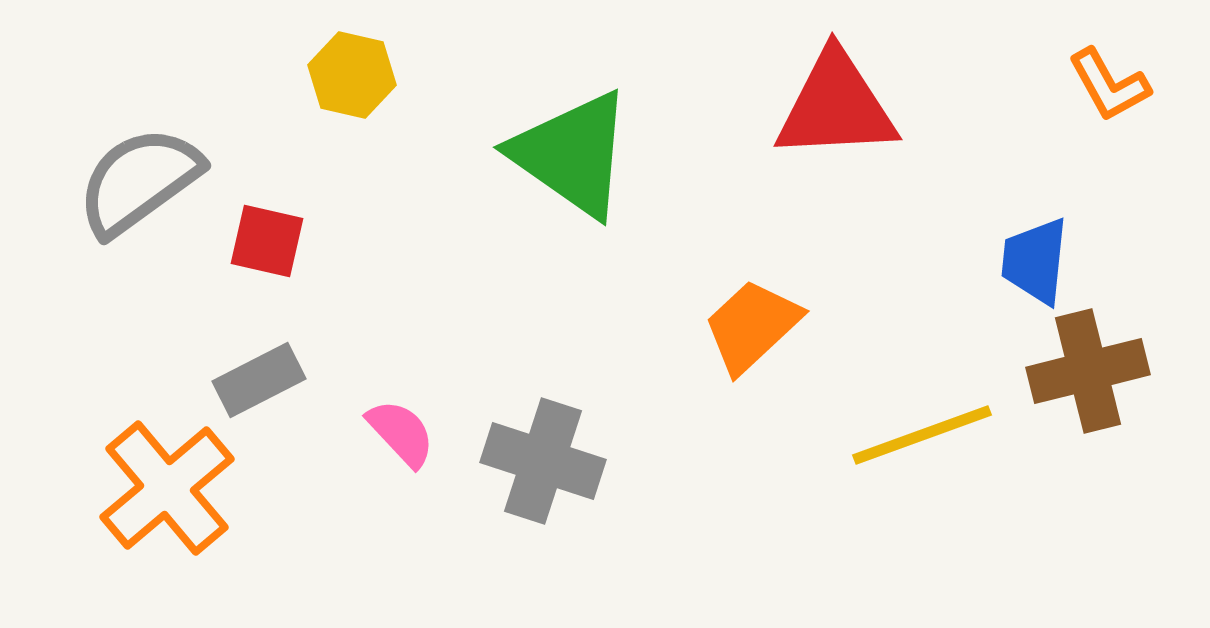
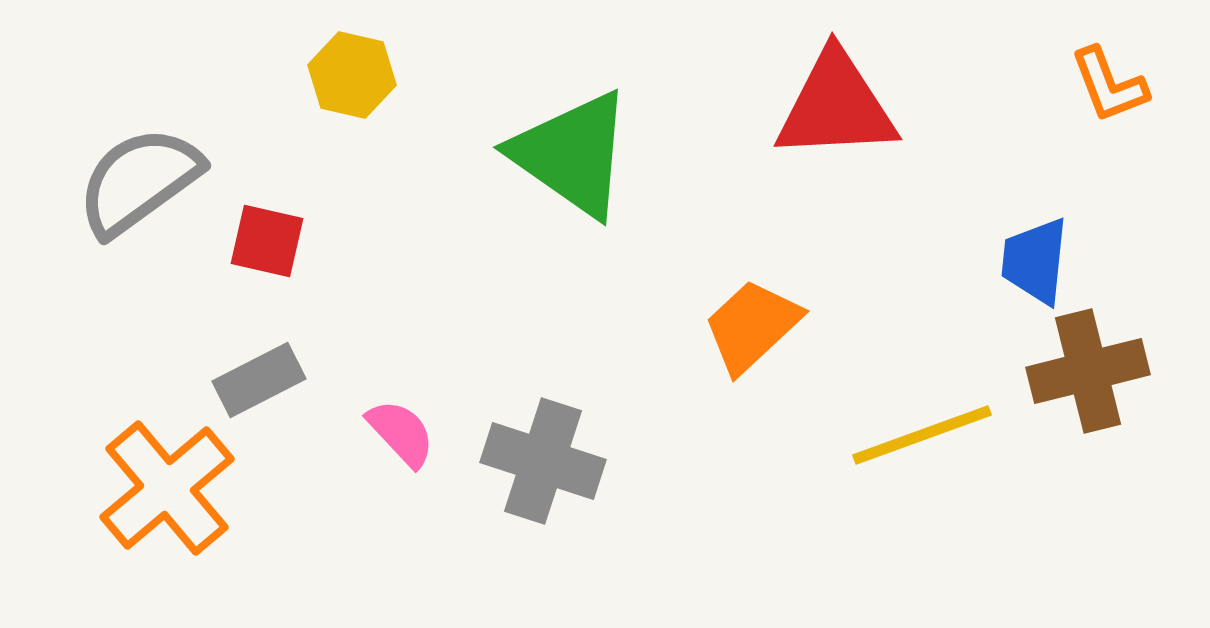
orange L-shape: rotated 8 degrees clockwise
